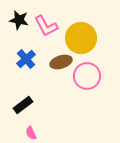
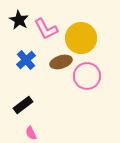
black star: rotated 18 degrees clockwise
pink L-shape: moved 3 px down
blue cross: moved 1 px down
